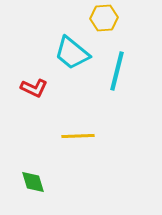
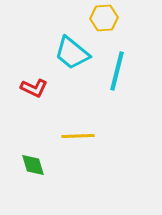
green diamond: moved 17 px up
